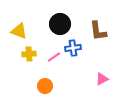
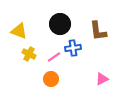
yellow cross: rotated 32 degrees clockwise
orange circle: moved 6 px right, 7 px up
